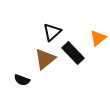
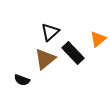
black triangle: moved 2 px left
orange triangle: moved 1 px down
